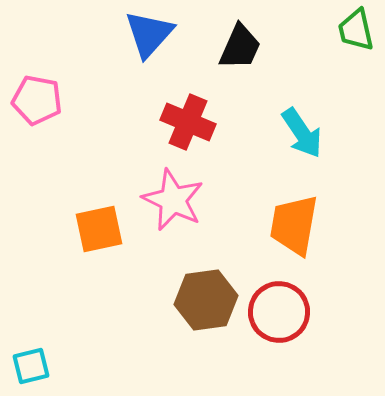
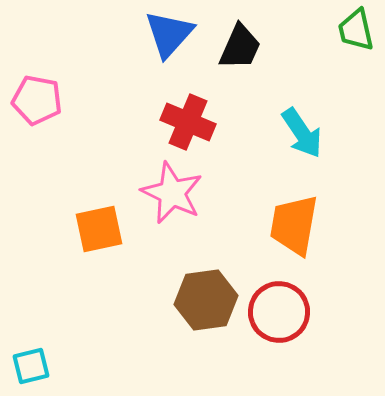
blue triangle: moved 20 px right
pink star: moved 1 px left, 7 px up
